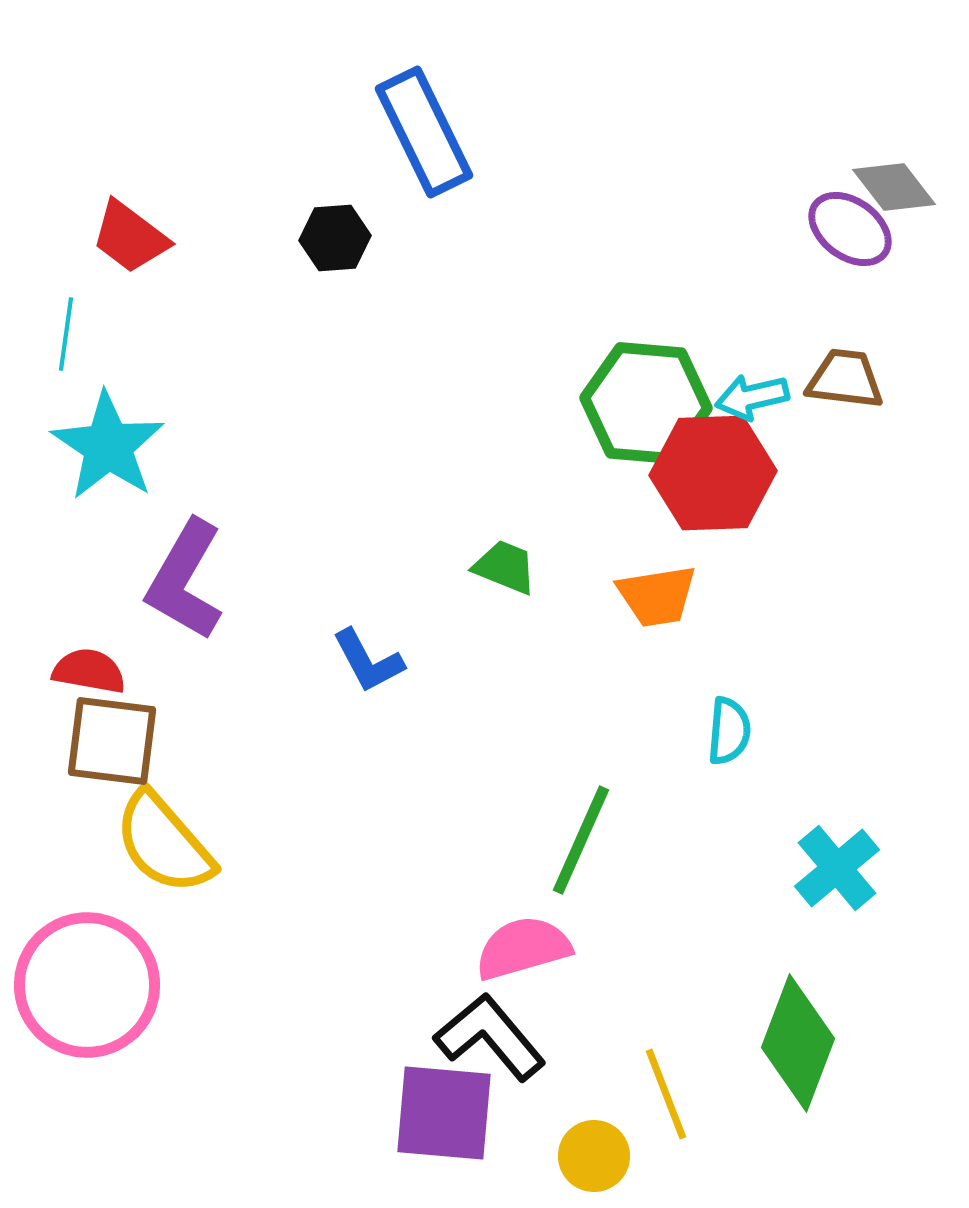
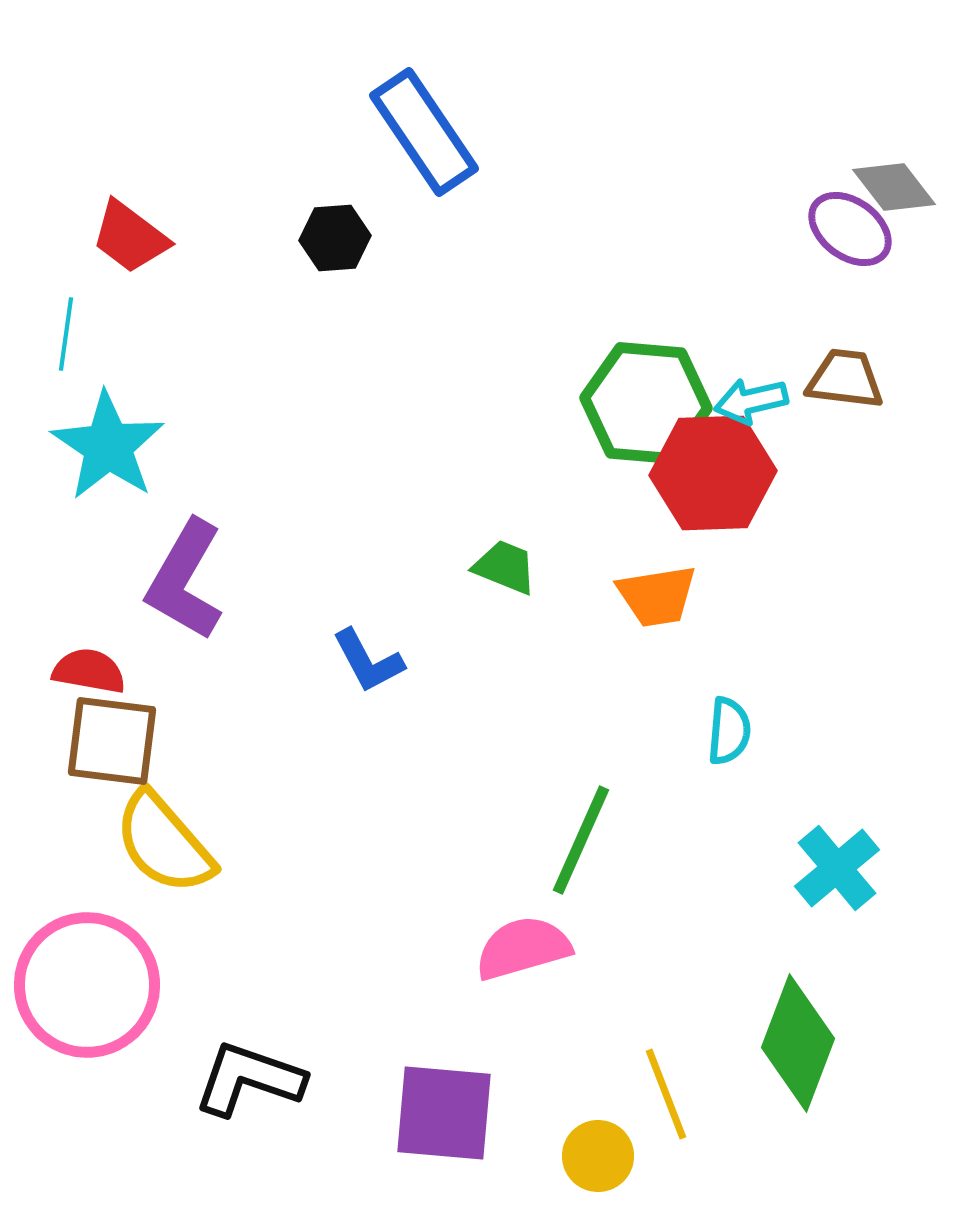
blue rectangle: rotated 8 degrees counterclockwise
cyan arrow: moved 1 px left, 4 px down
black L-shape: moved 241 px left, 42 px down; rotated 31 degrees counterclockwise
yellow circle: moved 4 px right
